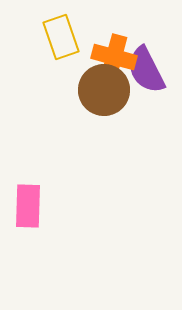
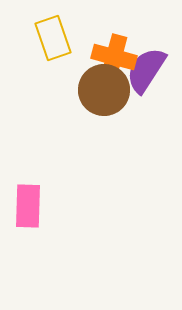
yellow rectangle: moved 8 px left, 1 px down
purple semicircle: rotated 60 degrees clockwise
